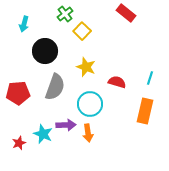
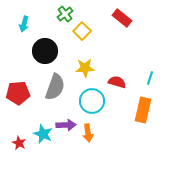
red rectangle: moved 4 px left, 5 px down
yellow star: moved 1 px left, 1 px down; rotated 24 degrees counterclockwise
cyan circle: moved 2 px right, 3 px up
orange rectangle: moved 2 px left, 1 px up
red star: rotated 24 degrees counterclockwise
